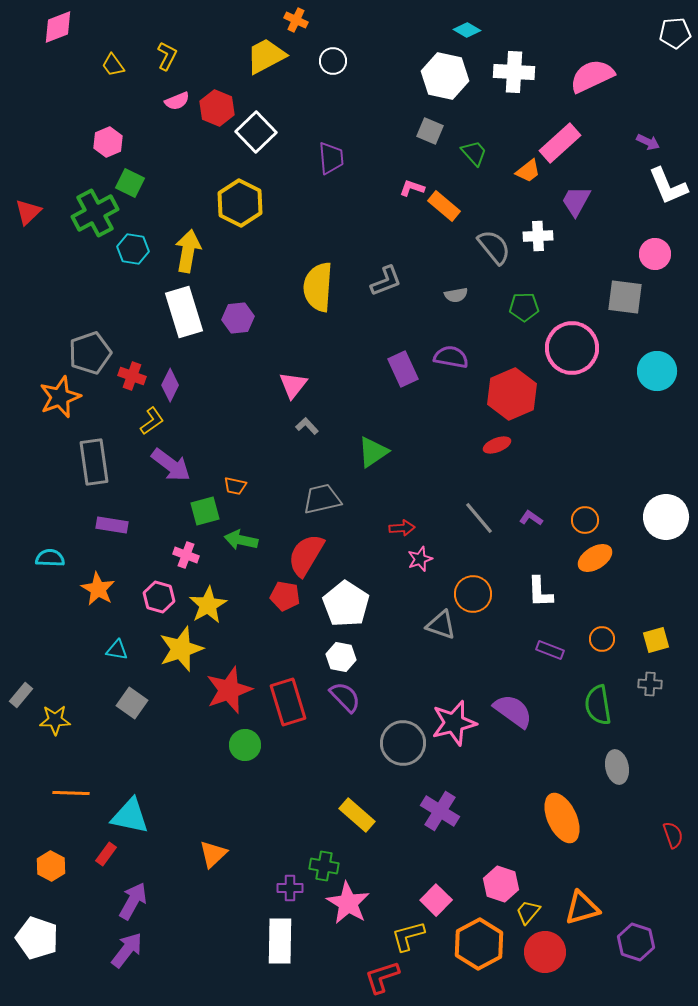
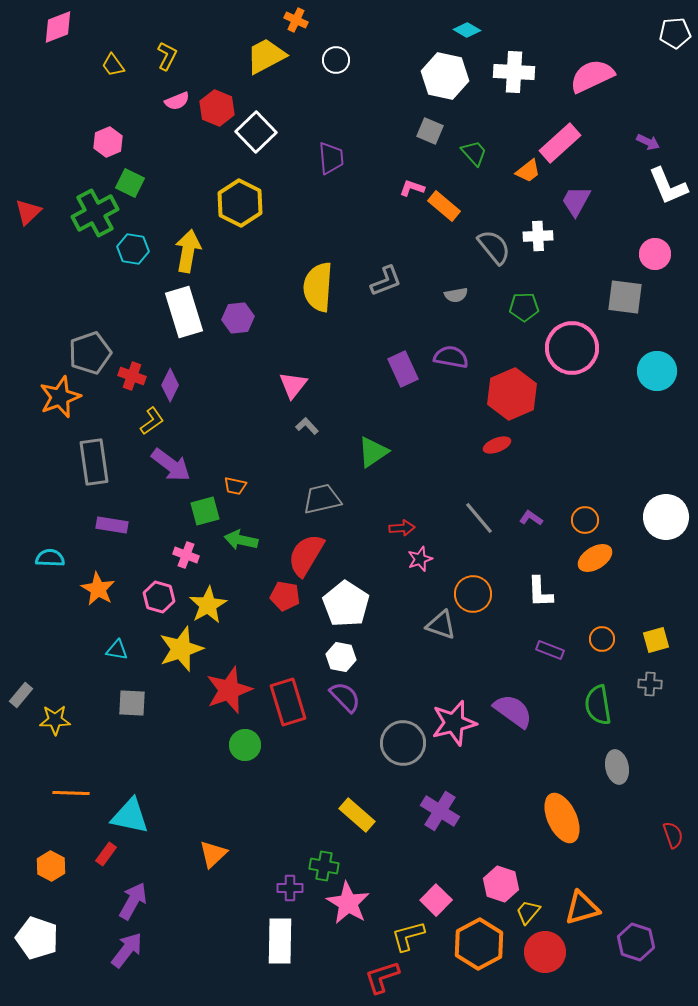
white circle at (333, 61): moved 3 px right, 1 px up
gray square at (132, 703): rotated 32 degrees counterclockwise
